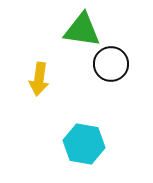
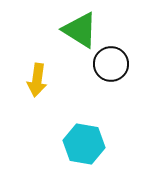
green triangle: moved 2 px left; rotated 24 degrees clockwise
yellow arrow: moved 2 px left, 1 px down
